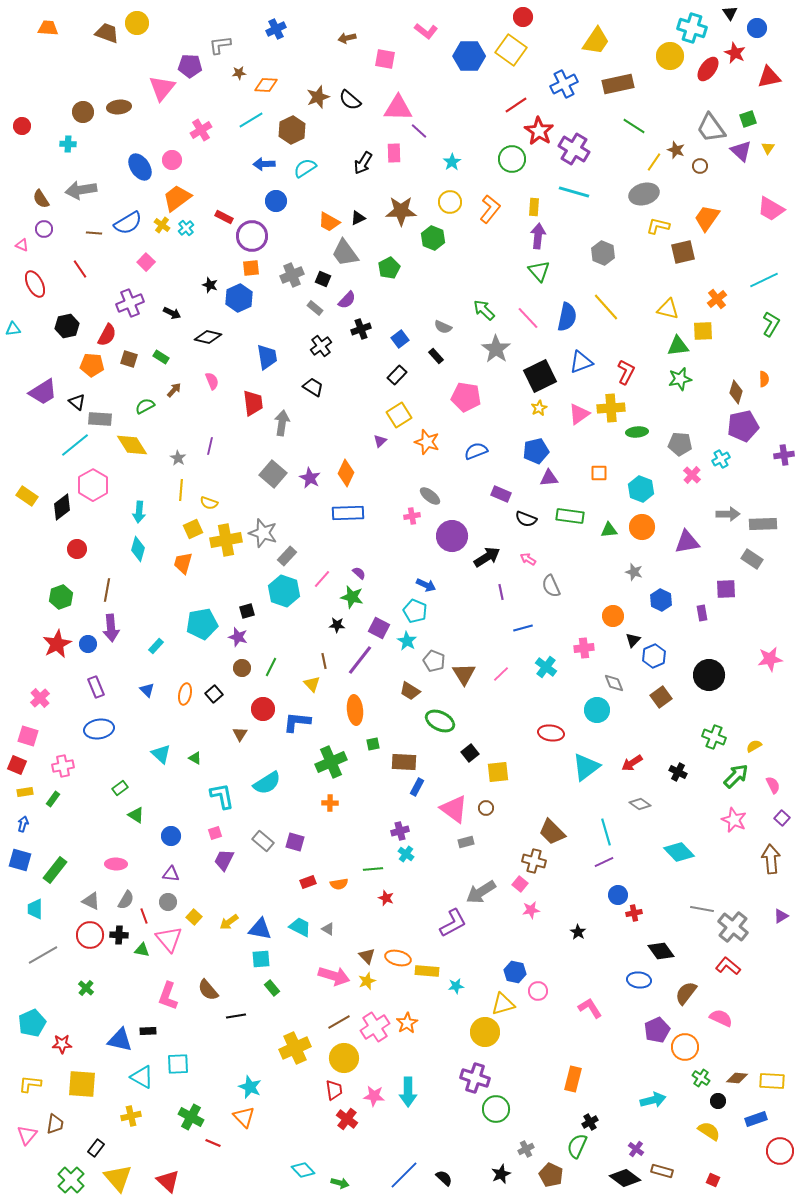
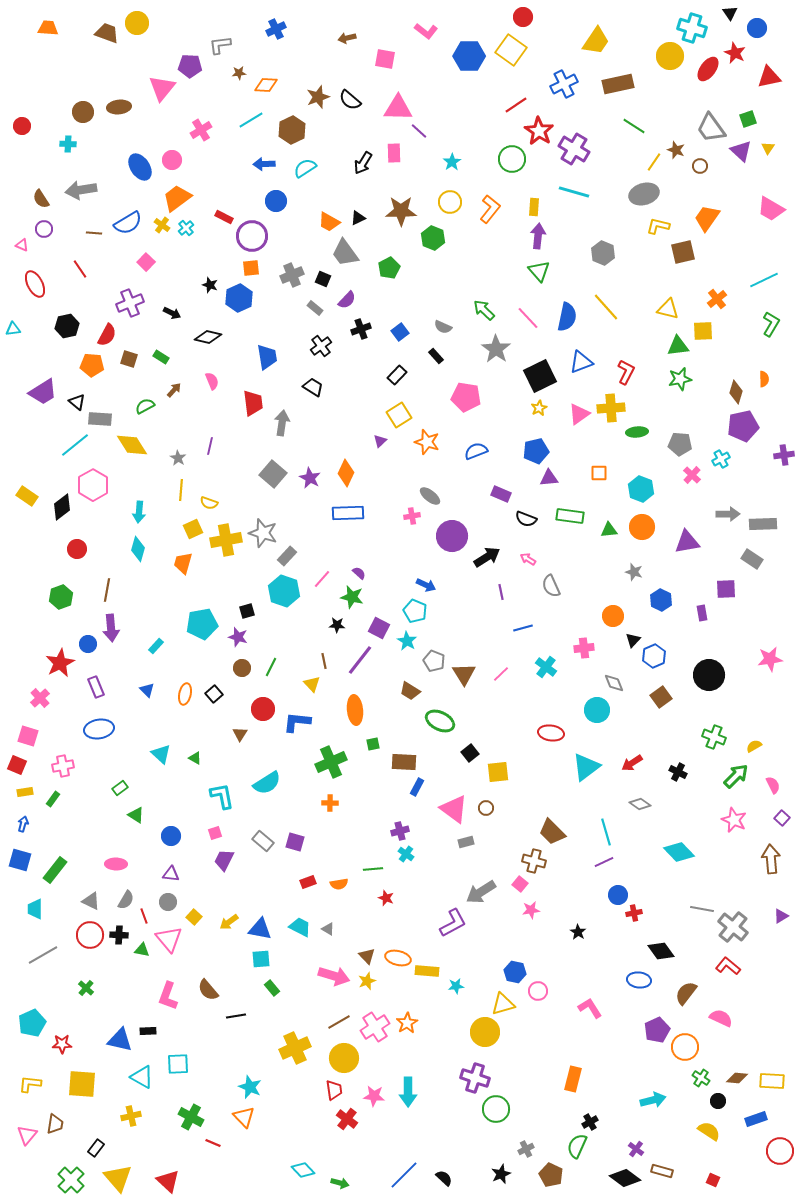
blue square at (400, 339): moved 7 px up
red star at (57, 644): moved 3 px right, 19 px down
